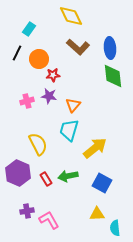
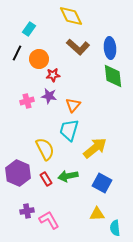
yellow semicircle: moved 7 px right, 5 px down
